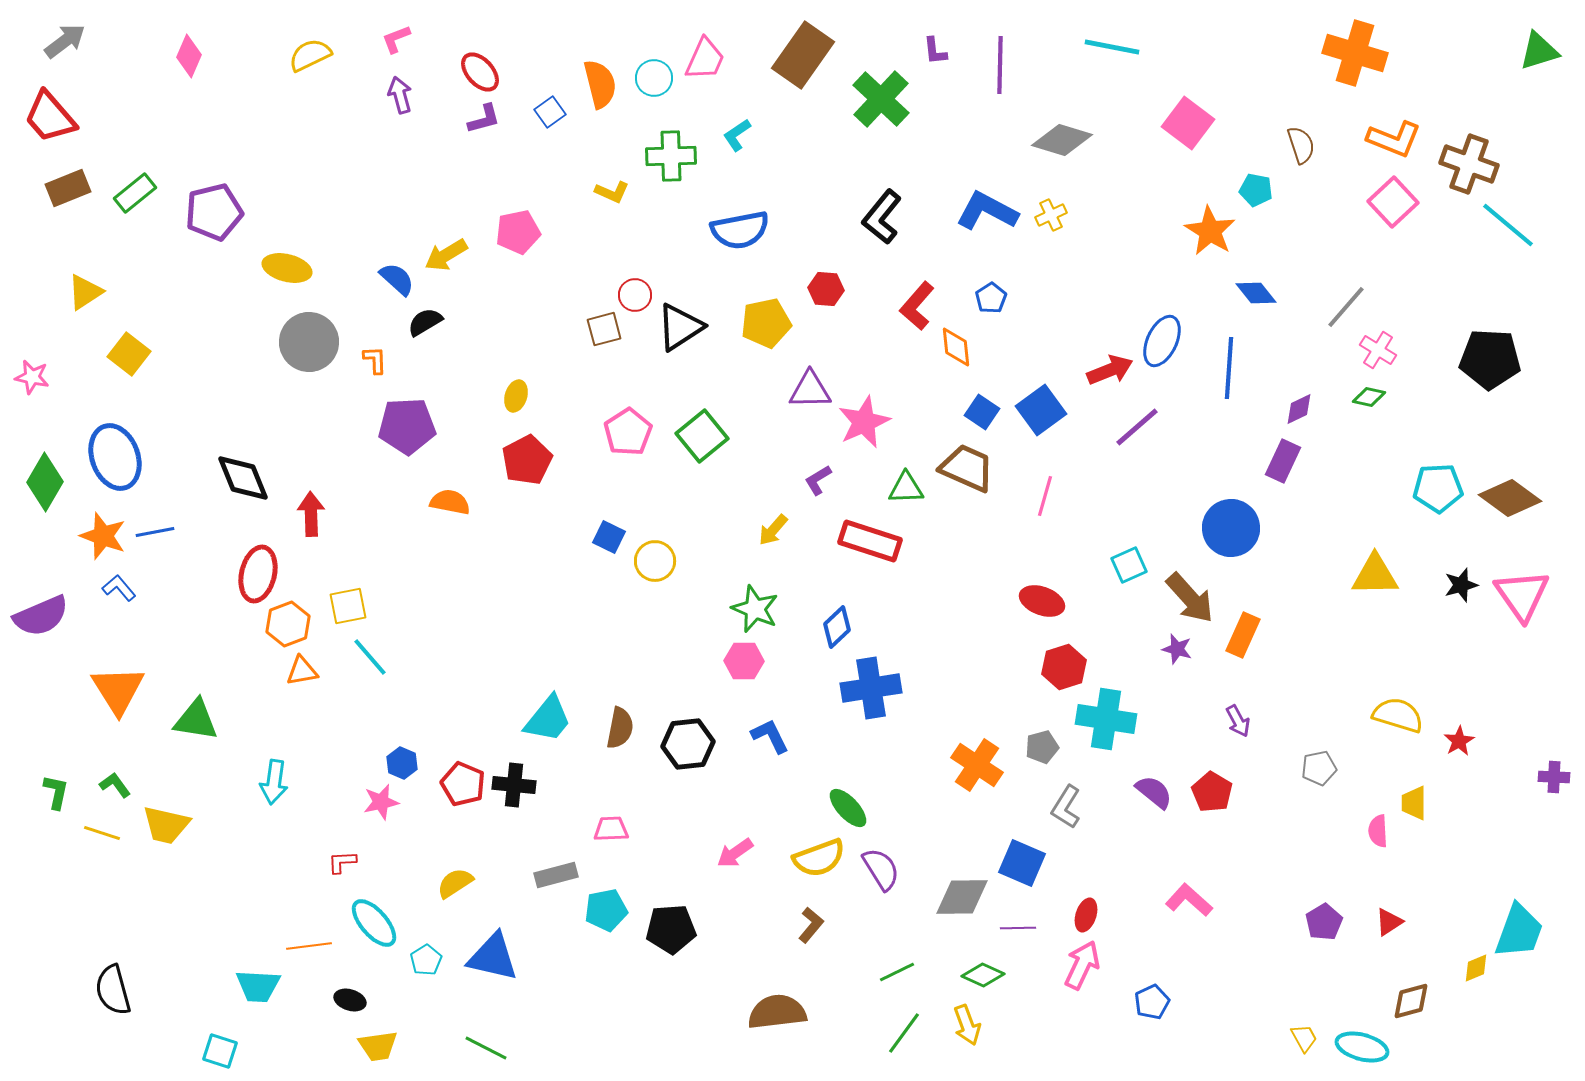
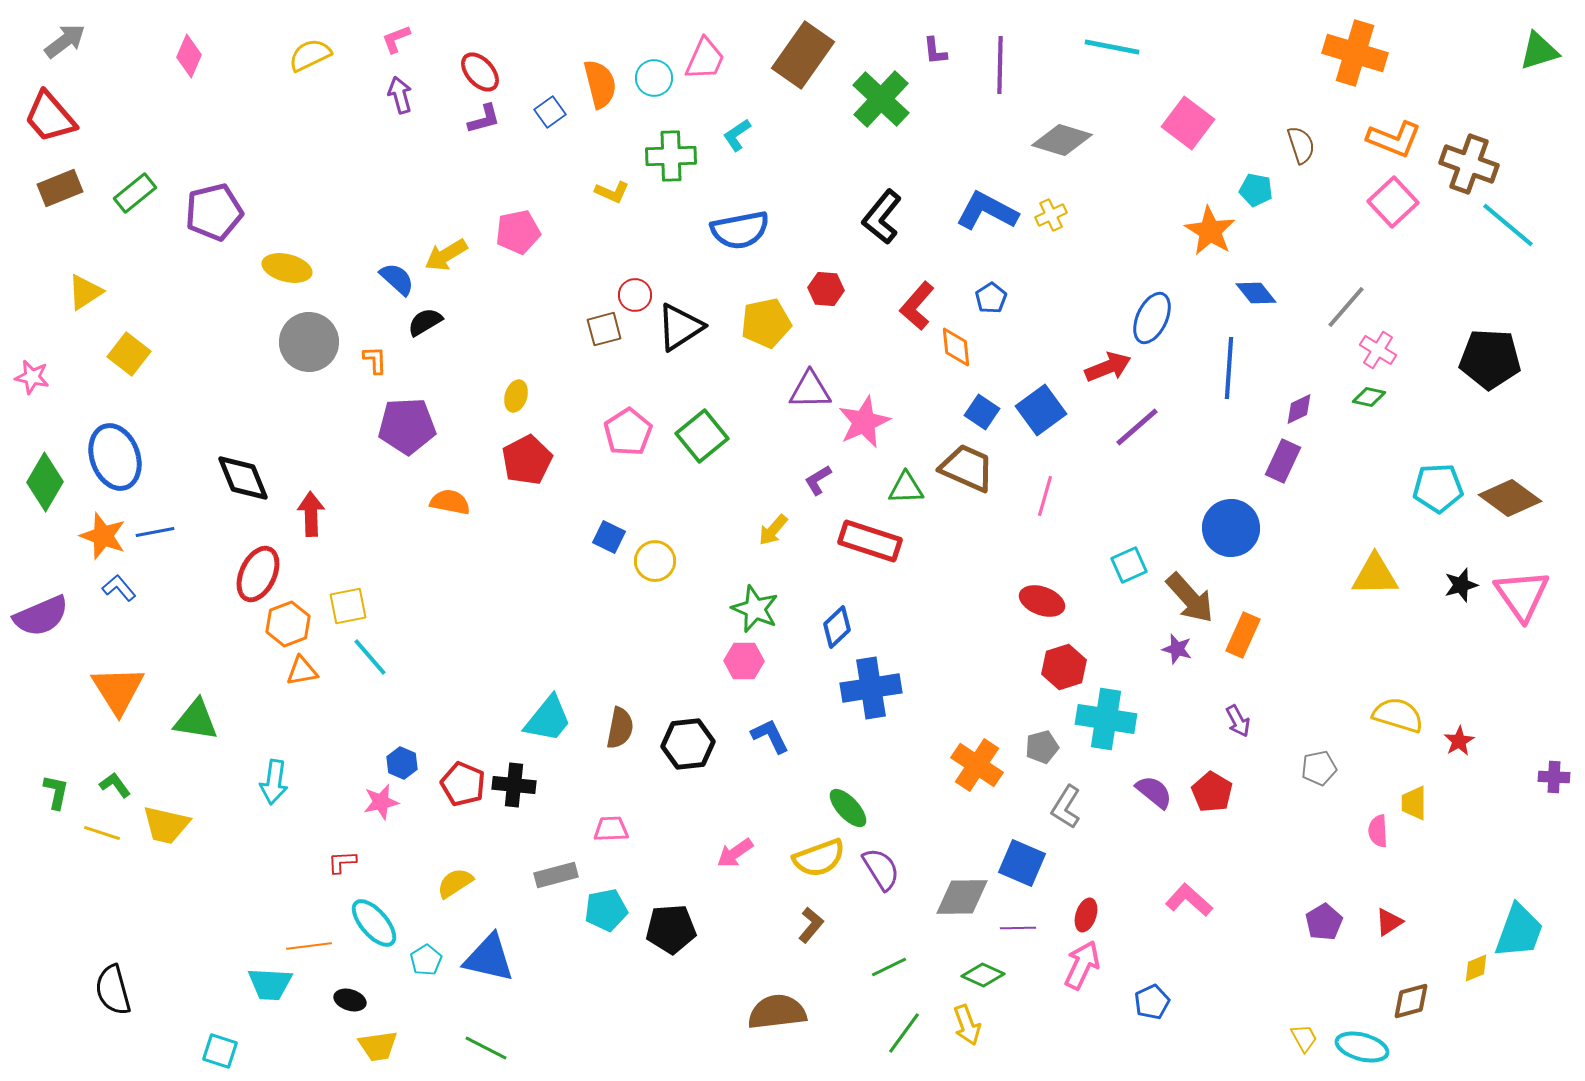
brown rectangle at (68, 188): moved 8 px left
blue ellipse at (1162, 341): moved 10 px left, 23 px up
red arrow at (1110, 370): moved 2 px left, 3 px up
red ellipse at (258, 574): rotated 12 degrees clockwise
blue triangle at (493, 957): moved 4 px left, 1 px down
green line at (897, 972): moved 8 px left, 5 px up
cyan trapezoid at (258, 986): moved 12 px right, 2 px up
